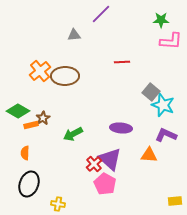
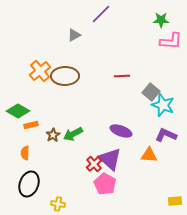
gray triangle: rotated 24 degrees counterclockwise
red line: moved 14 px down
brown star: moved 10 px right, 17 px down
purple ellipse: moved 3 px down; rotated 15 degrees clockwise
